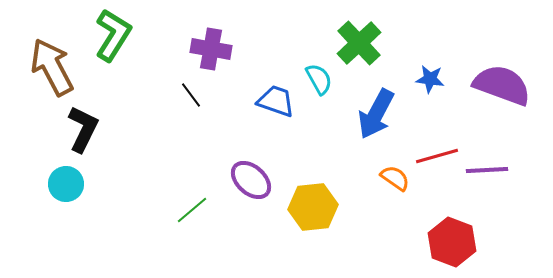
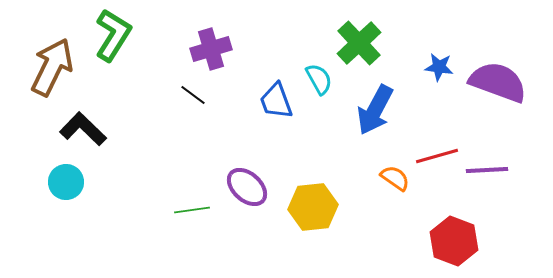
purple cross: rotated 27 degrees counterclockwise
brown arrow: rotated 54 degrees clockwise
blue star: moved 9 px right, 12 px up
purple semicircle: moved 4 px left, 3 px up
black line: moved 2 px right; rotated 16 degrees counterclockwise
blue trapezoid: rotated 129 degrees counterclockwise
blue arrow: moved 1 px left, 4 px up
black L-shape: rotated 72 degrees counterclockwise
purple ellipse: moved 4 px left, 7 px down
cyan circle: moved 2 px up
green line: rotated 32 degrees clockwise
red hexagon: moved 2 px right, 1 px up
